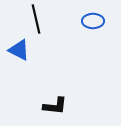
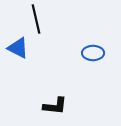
blue ellipse: moved 32 px down
blue triangle: moved 1 px left, 2 px up
